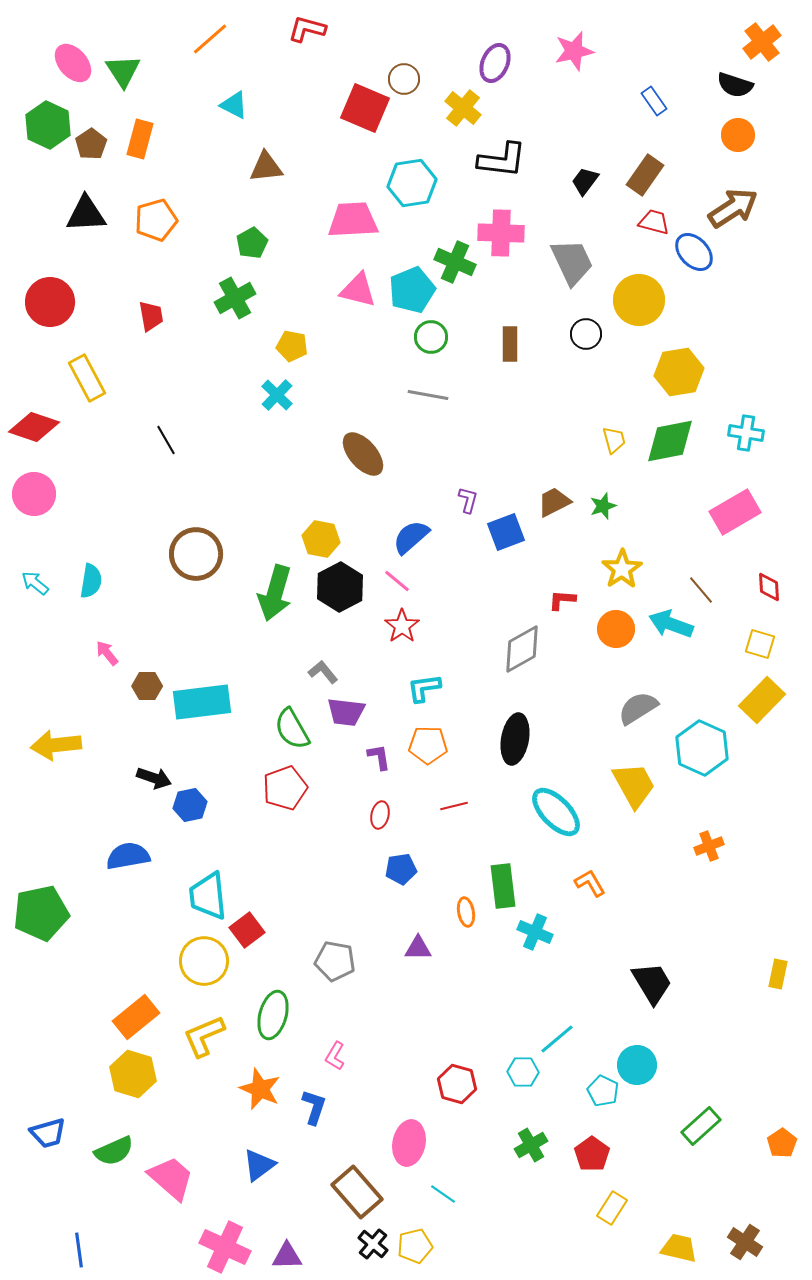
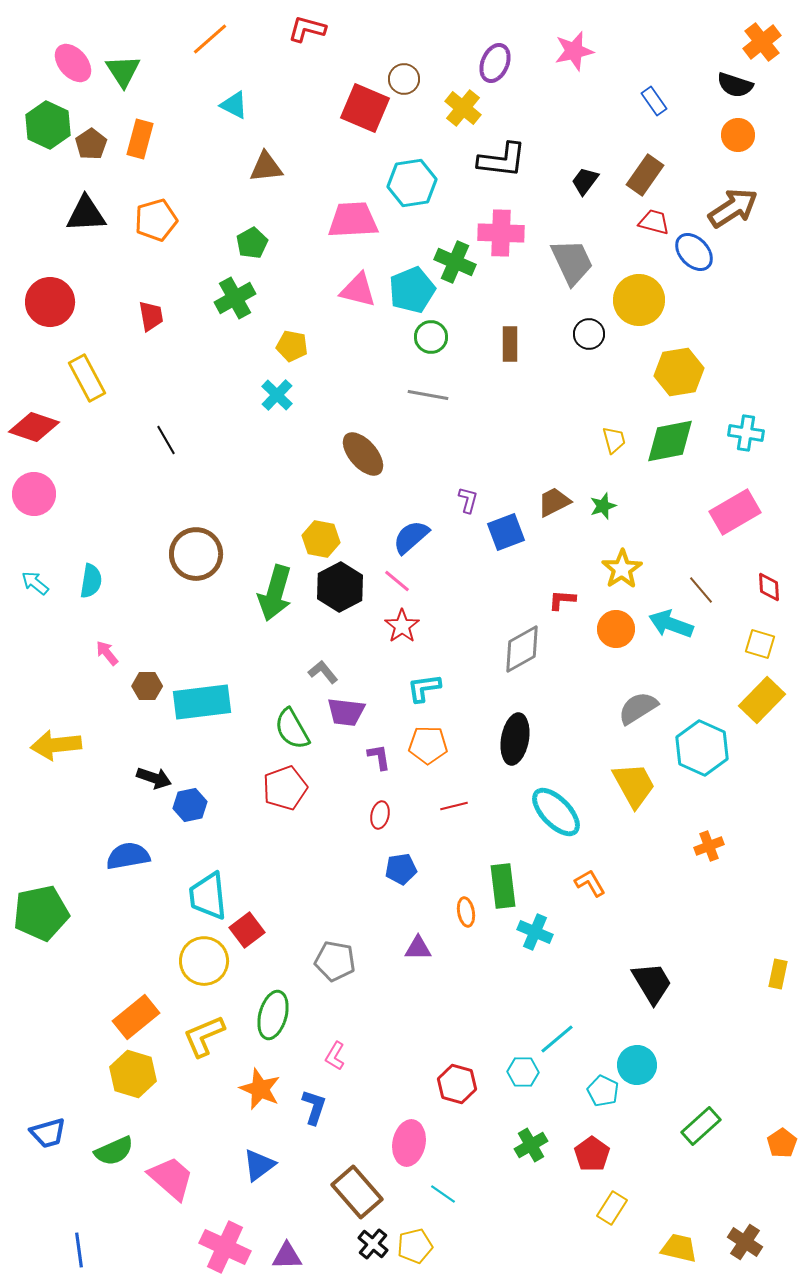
black circle at (586, 334): moved 3 px right
